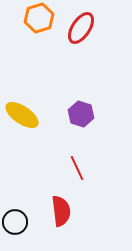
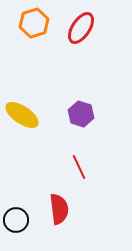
orange hexagon: moved 5 px left, 5 px down
red line: moved 2 px right, 1 px up
red semicircle: moved 2 px left, 2 px up
black circle: moved 1 px right, 2 px up
